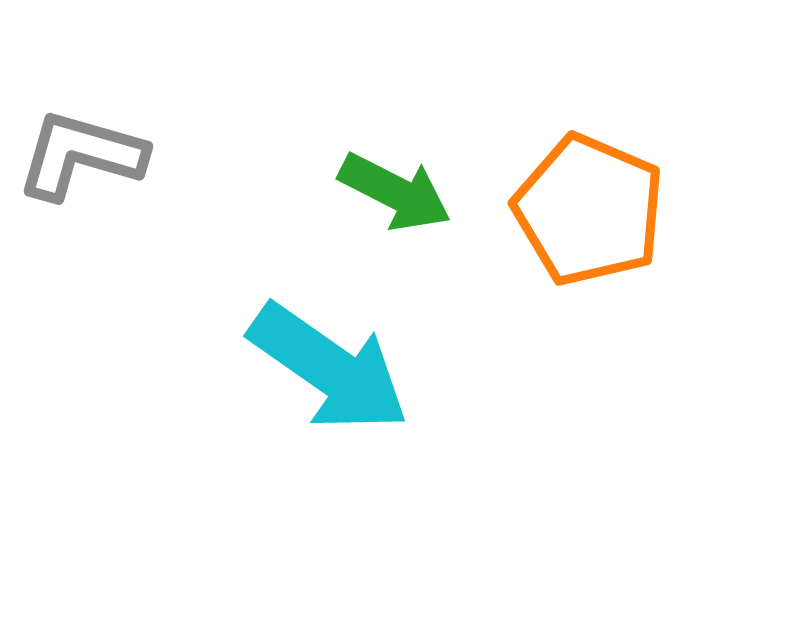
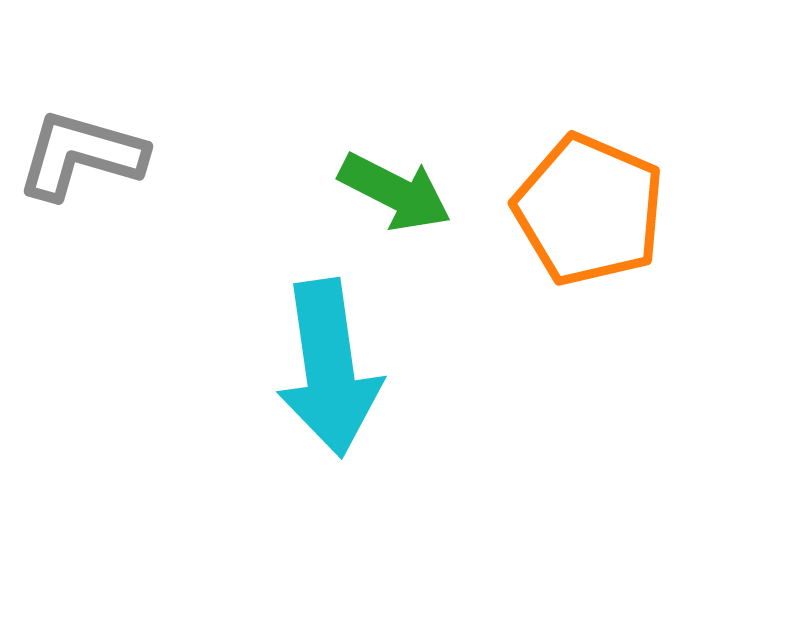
cyan arrow: rotated 47 degrees clockwise
